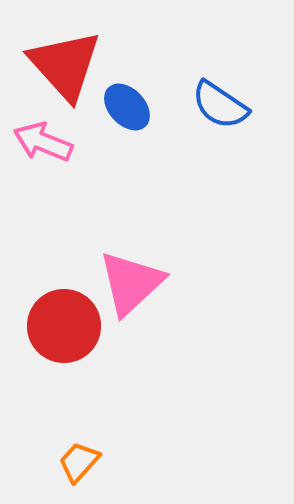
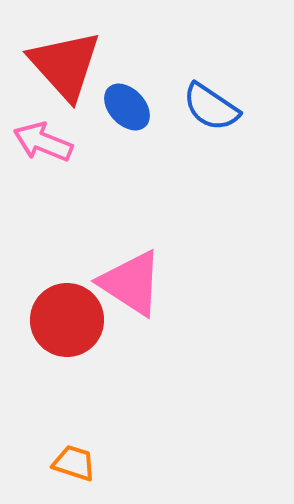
blue semicircle: moved 9 px left, 2 px down
pink triangle: rotated 44 degrees counterclockwise
red circle: moved 3 px right, 6 px up
orange trapezoid: moved 5 px left, 1 px down; rotated 66 degrees clockwise
